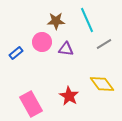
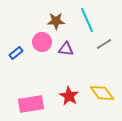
yellow diamond: moved 9 px down
pink rectangle: rotated 70 degrees counterclockwise
